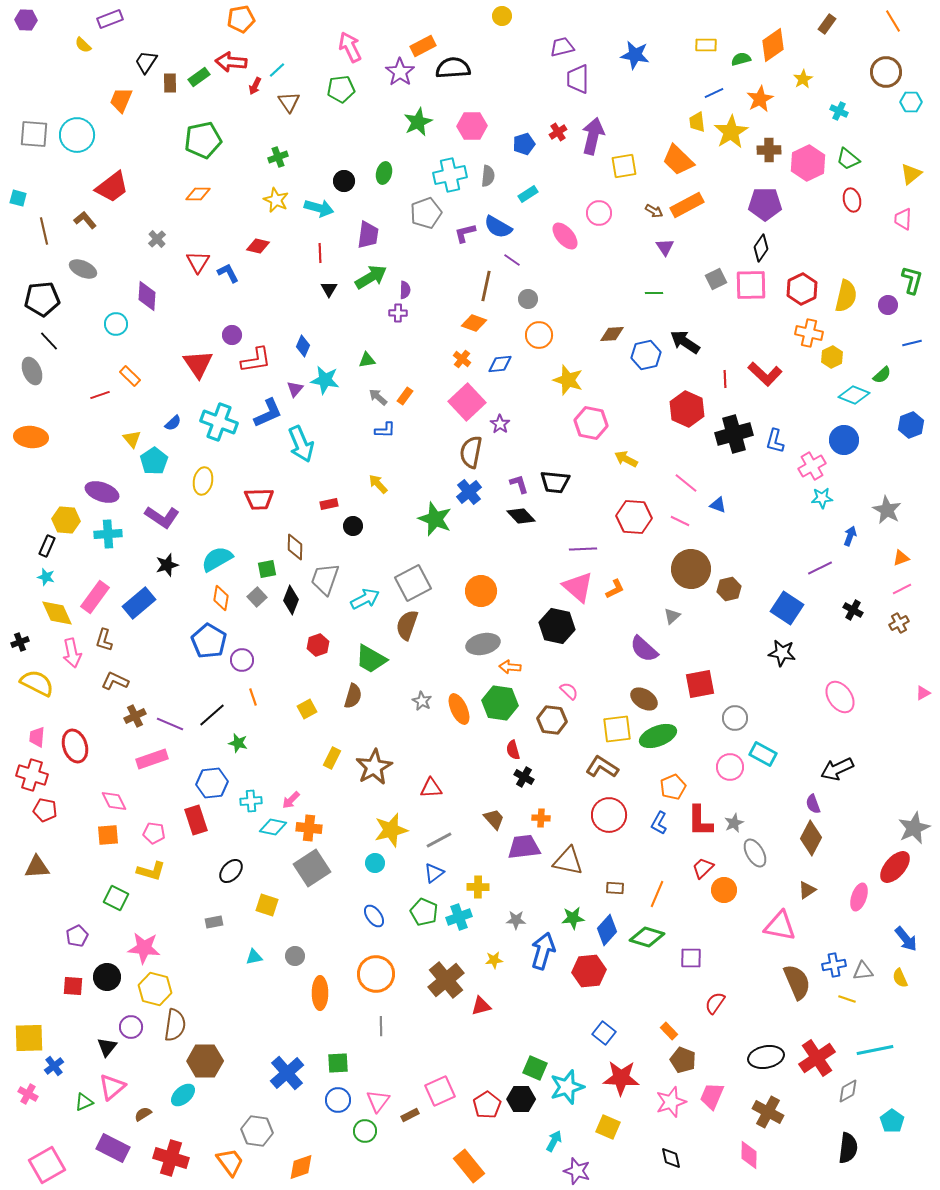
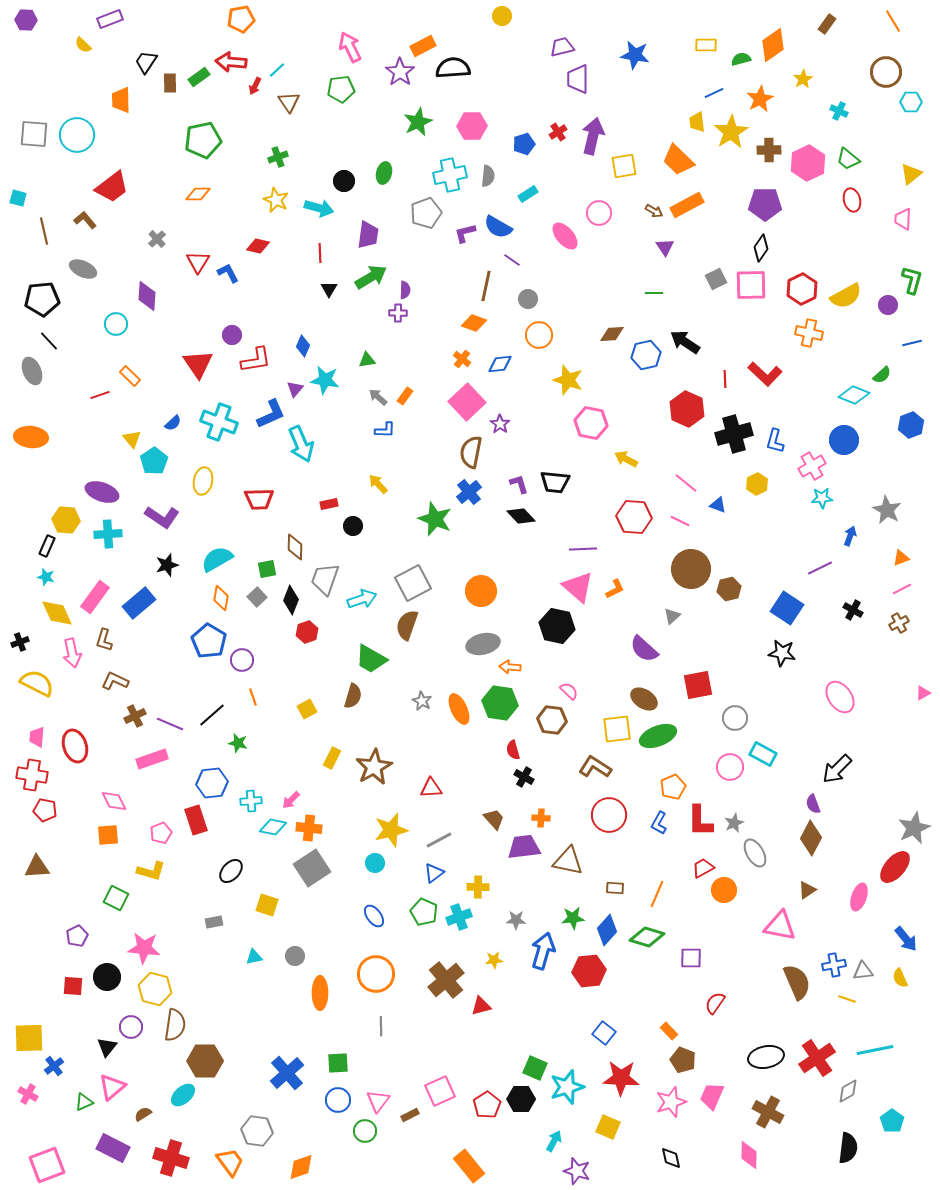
orange trapezoid at (121, 100): rotated 24 degrees counterclockwise
yellow semicircle at (846, 296): rotated 48 degrees clockwise
yellow hexagon at (832, 357): moved 75 px left, 127 px down
blue L-shape at (268, 413): moved 3 px right, 1 px down
cyan arrow at (365, 599): moved 3 px left; rotated 8 degrees clockwise
red hexagon at (318, 645): moved 11 px left, 13 px up
red square at (700, 684): moved 2 px left, 1 px down
brown L-shape at (602, 767): moved 7 px left
black arrow at (837, 769): rotated 20 degrees counterclockwise
red cross at (32, 775): rotated 8 degrees counterclockwise
pink pentagon at (154, 833): moved 7 px right; rotated 30 degrees counterclockwise
red trapezoid at (703, 868): rotated 15 degrees clockwise
pink square at (47, 1165): rotated 9 degrees clockwise
